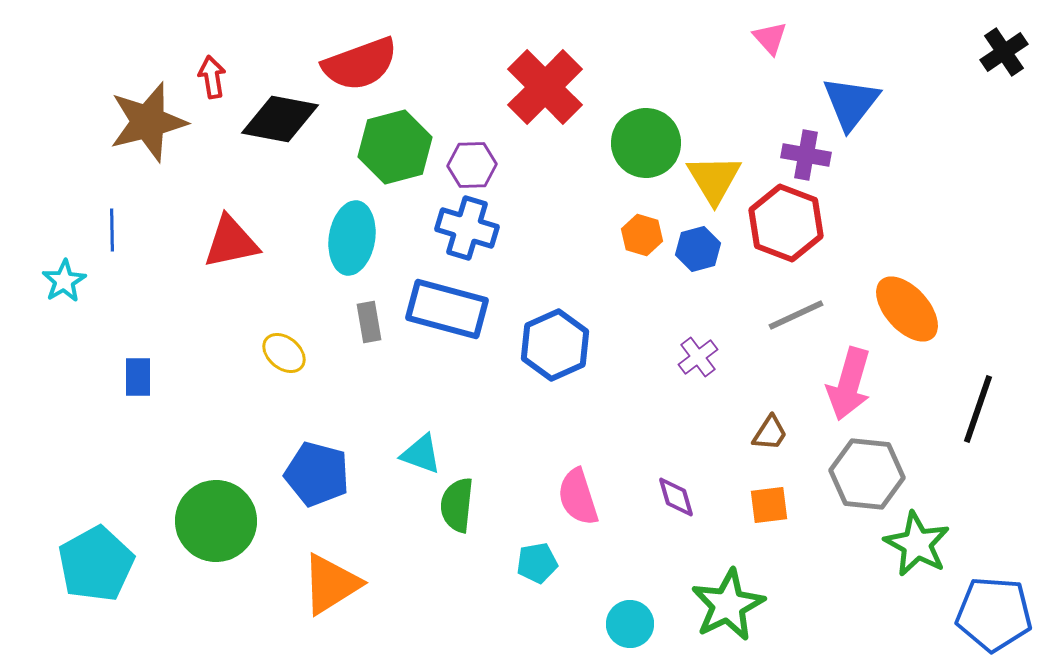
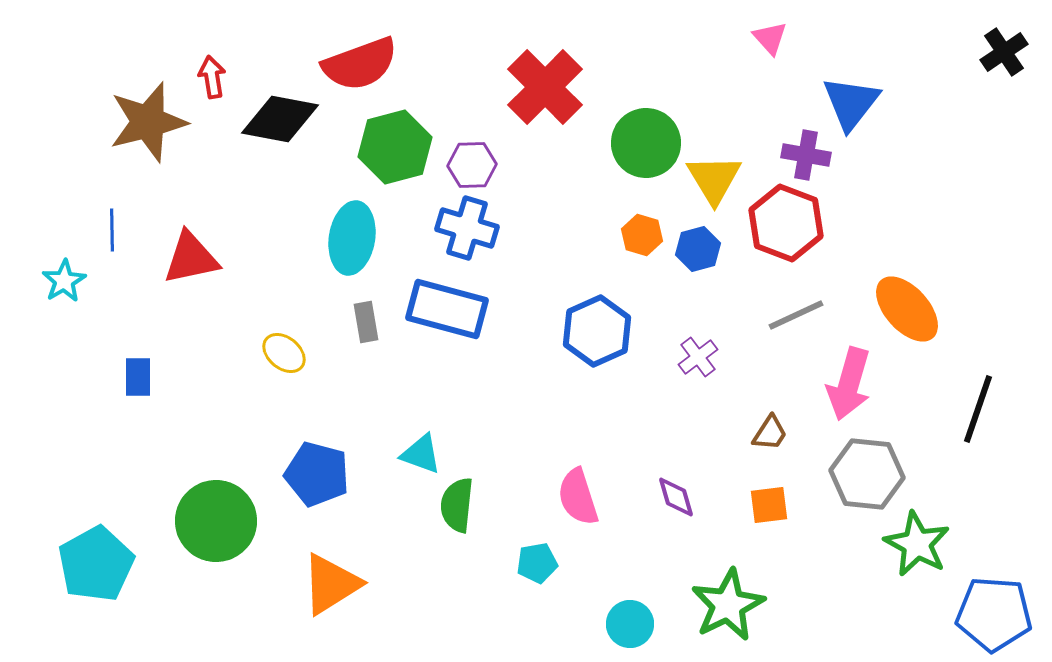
red triangle at (231, 242): moved 40 px left, 16 px down
gray rectangle at (369, 322): moved 3 px left
blue hexagon at (555, 345): moved 42 px right, 14 px up
